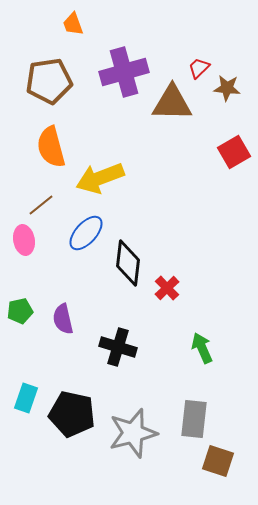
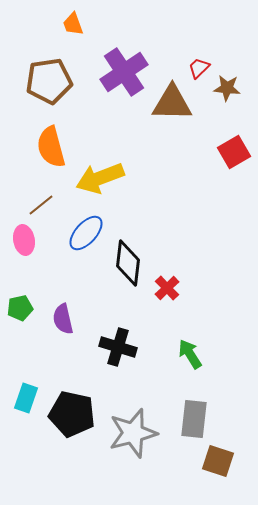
purple cross: rotated 18 degrees counterclockwise
green pentagon: moved 3 px up
green arrow: moved 12 px left, 6 px down; rotated 8 degrees counterclockwise
